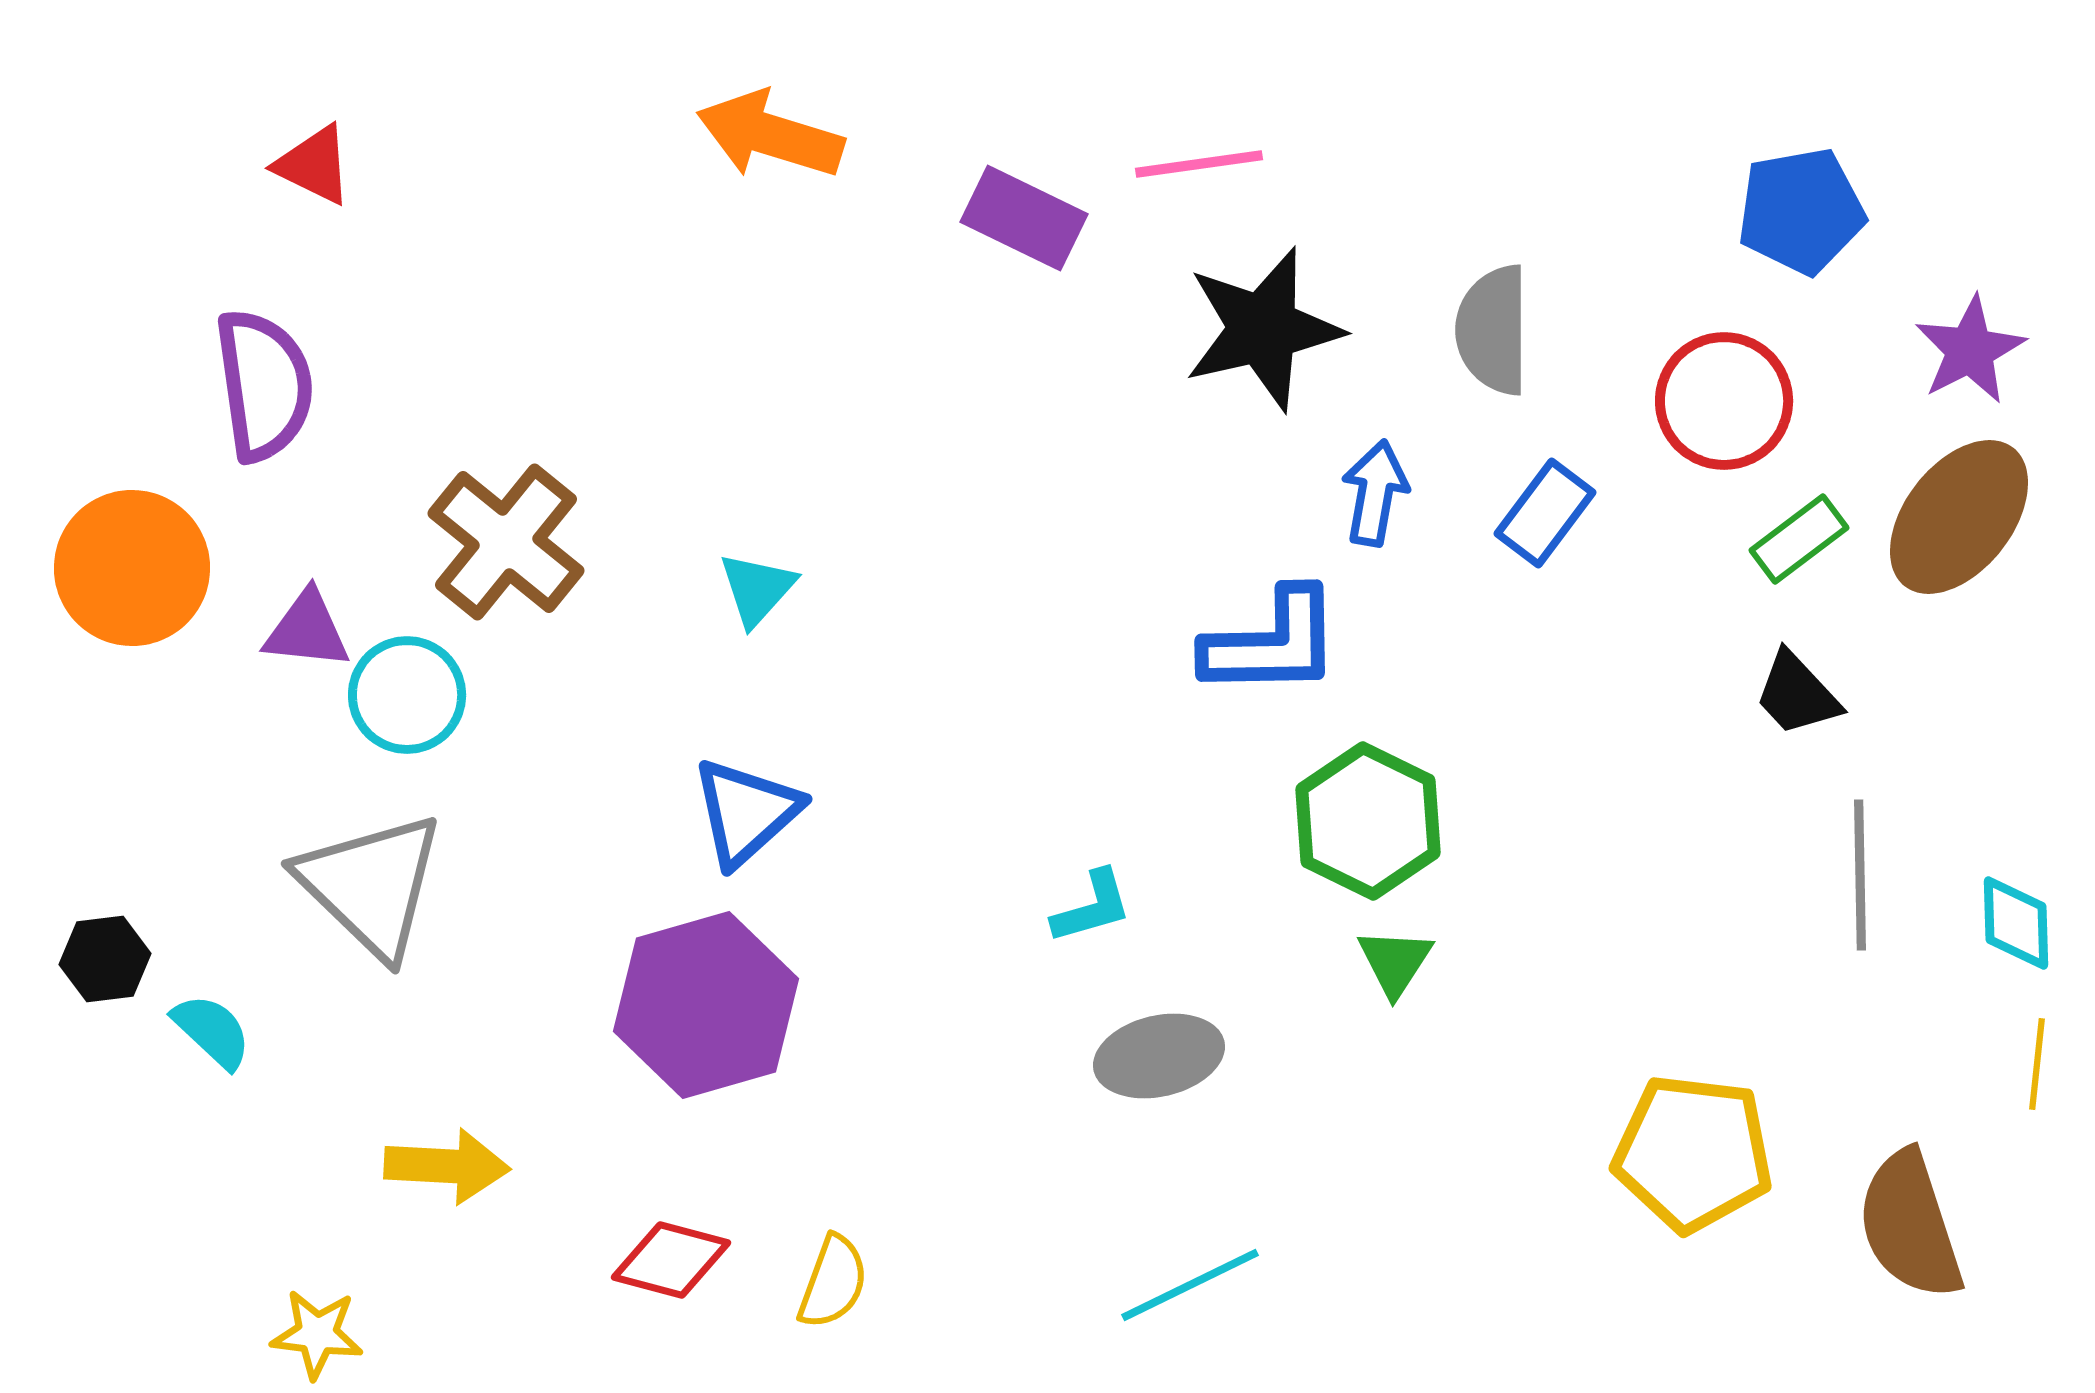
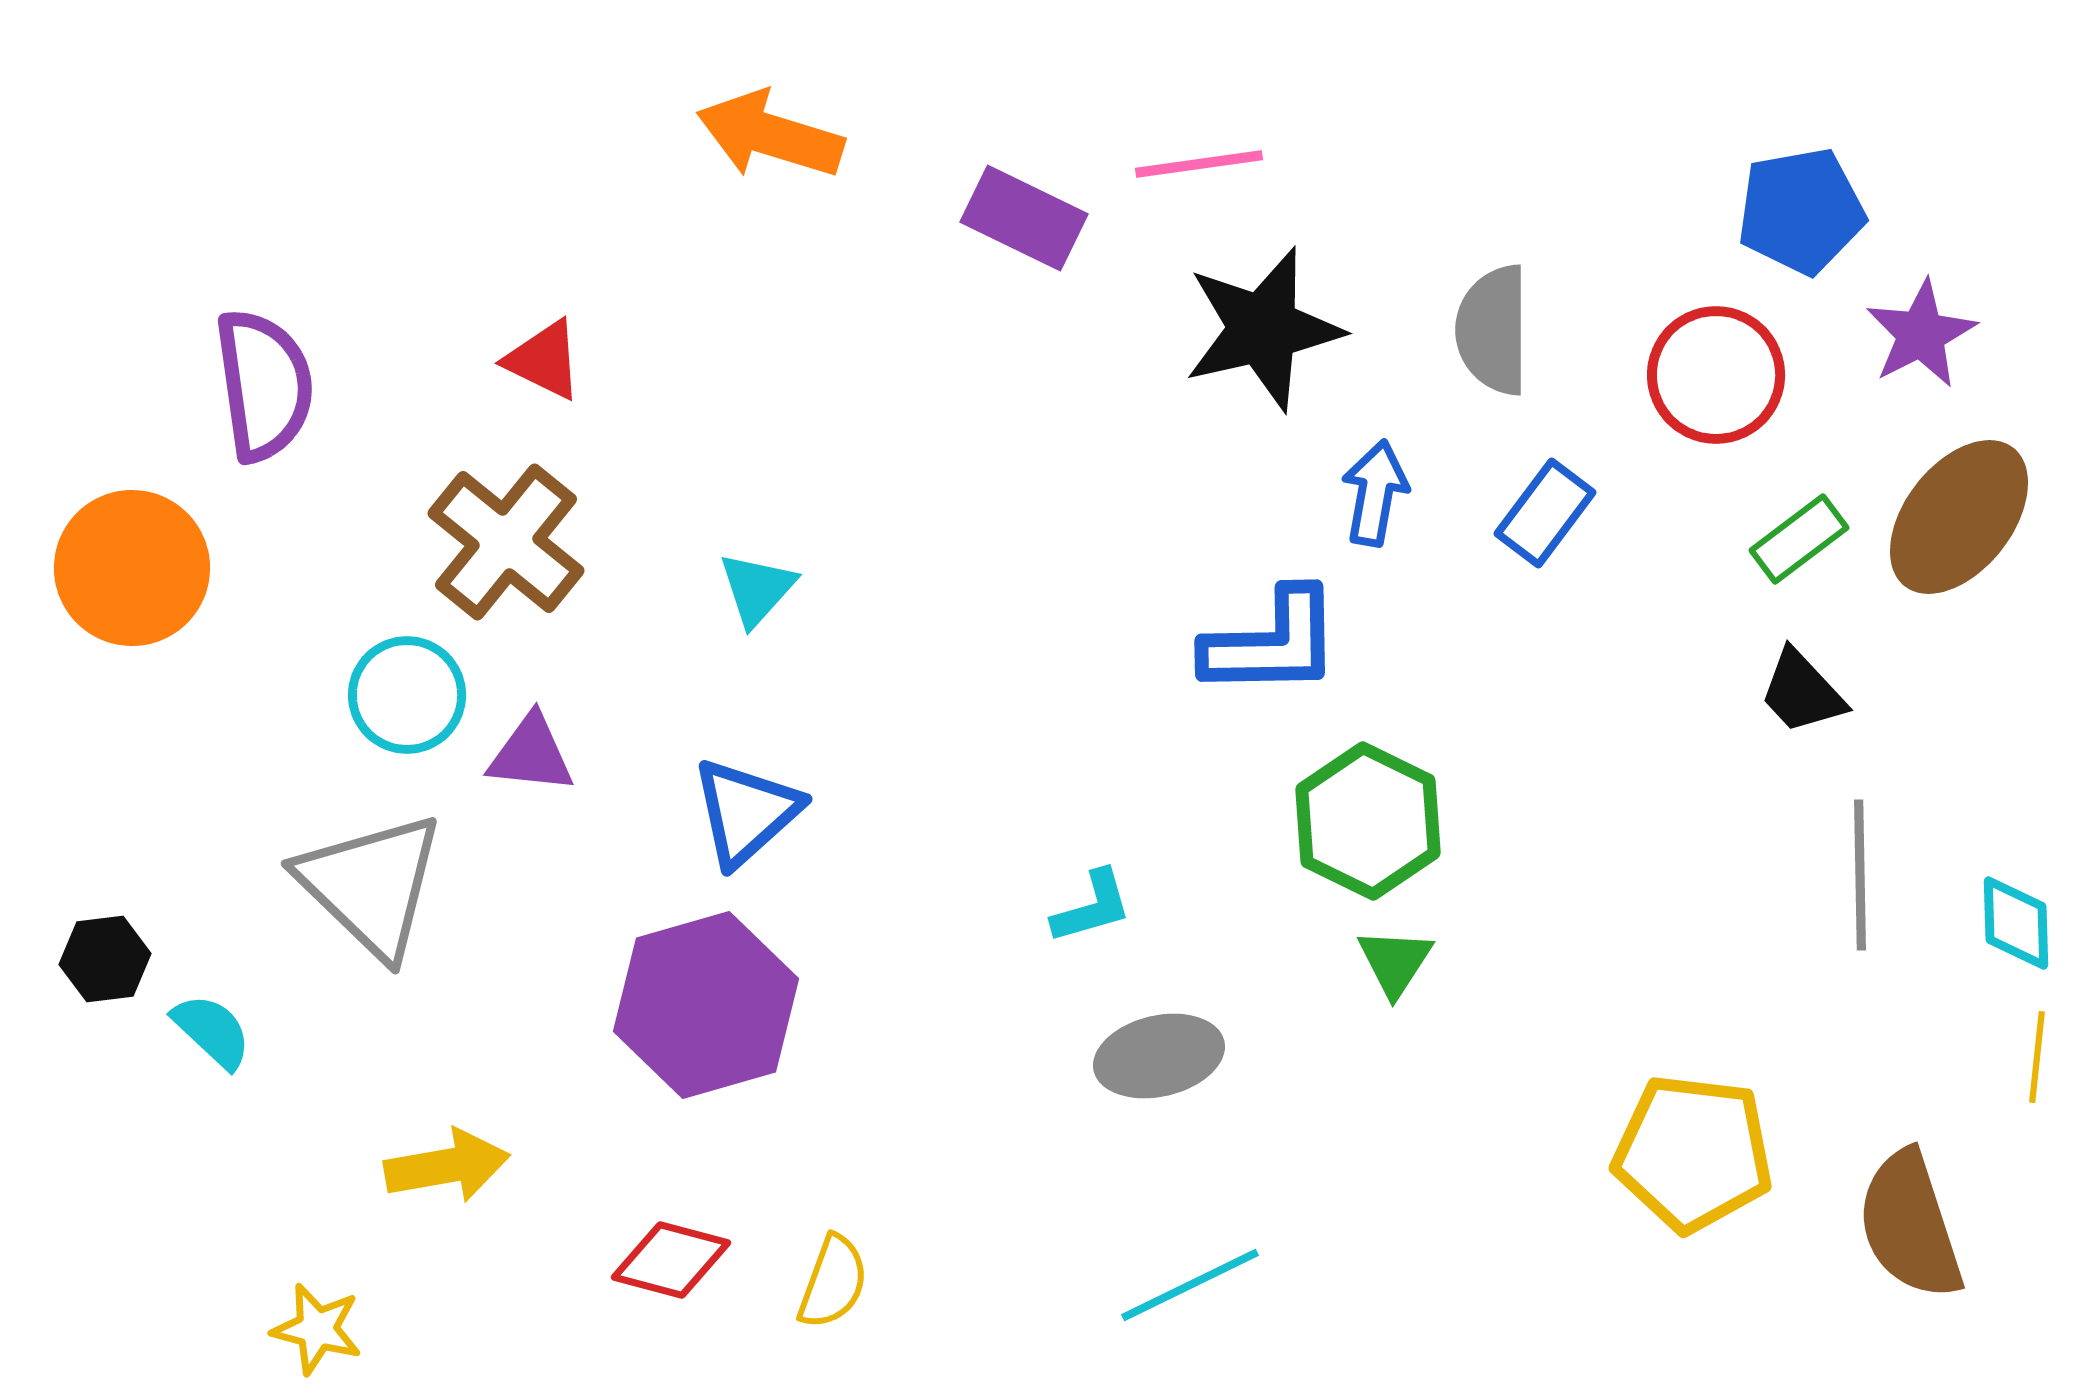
red triangle: moved 230 px right, 195 px down
purple star: moved 49 px left, 16 px up
red circle: moved 8 px left, 26 px up
purple triangle: moved 224 px right, 124 px down
black trapezoid: moved 5 px right, 2 px up
yellow line: moved 7 px up
yellow arrow: rotated 13 degrees counterclockwise
yellow star: moved 5 px up; rotated 8 degrees clockwise
